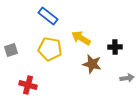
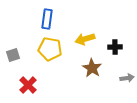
blue rectangle: moved 1 px left, 3 px down; rotated 60 degrees clockwise
yellow arrow: moved 4 px right, 1 px down; rotated 48 degrees counterclockwise
gray square: moved 2 px right, 5 px down
brown star: moved 4 px down; rotated 18 degrees clockwise
red cross: rotated 30 degrees clockwise
